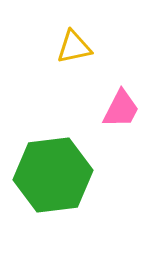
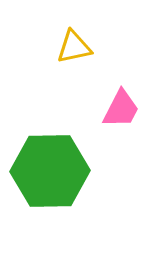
green hexagon: moved 3 px left, 4 px up; rotated 6 degrees clockwise
